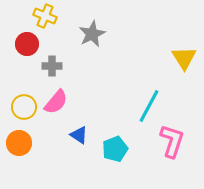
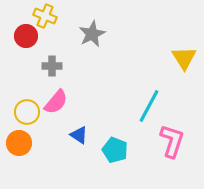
red circle: moved 1 px left, 8 px up
yellow circle: moved 3 px right, 5 px down
cyan pentagon: moved 1 px down; rotated 30 degrees counterclockwise
